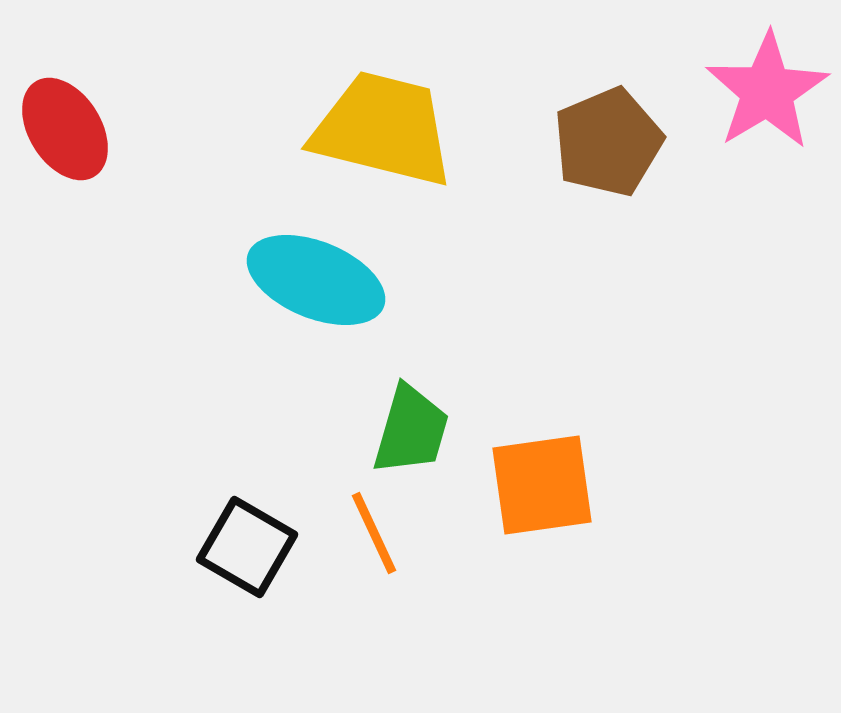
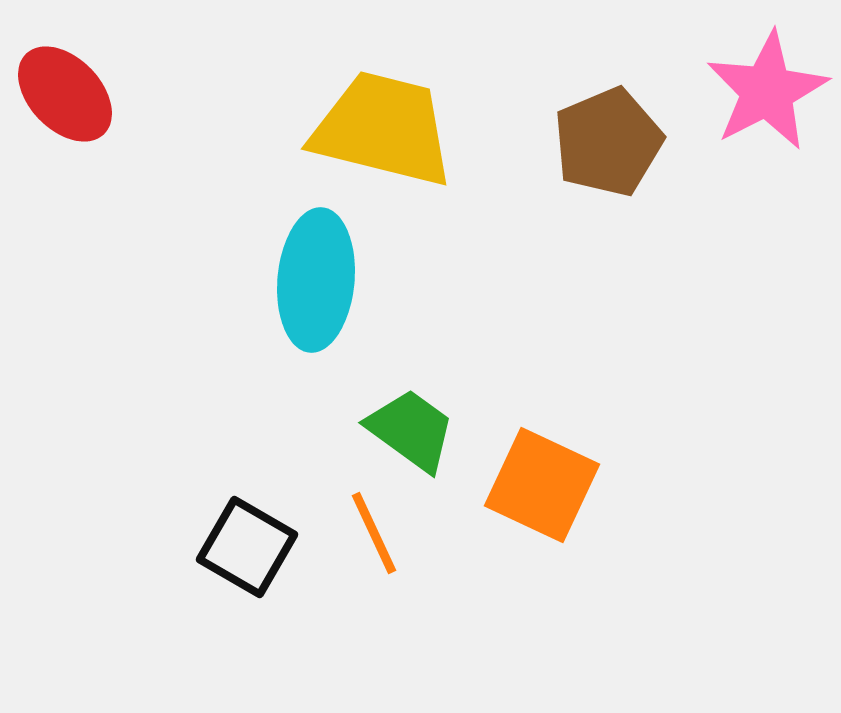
pink star: rotated 4 degrees clockwise
red ellipse: moved 35 px up; rotated 12 degrees counterclockwise
cyan ellipse: rotated 73 degrees clockwise
green trapezoid: rotated 70 degrees counterclockwise
orange square: rotated 33 degrees clockwise
